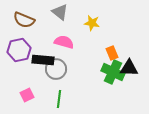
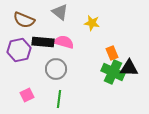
black rectangle: moved 18 px up
